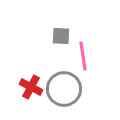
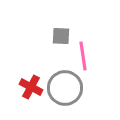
gray circle: moved 1 px right, 1 px up
